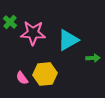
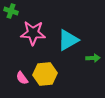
green cross: moved 1 px right, 11 px up; rotated 24 degrees counterclockwise
